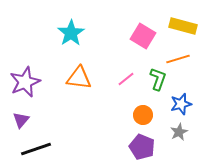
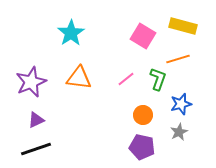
purple star: moved 6 px right
purple triangle: moved 15 px right; rotated 24 degrees clockwise
purple pentagon: rotated 10 degrees counterclockwise
